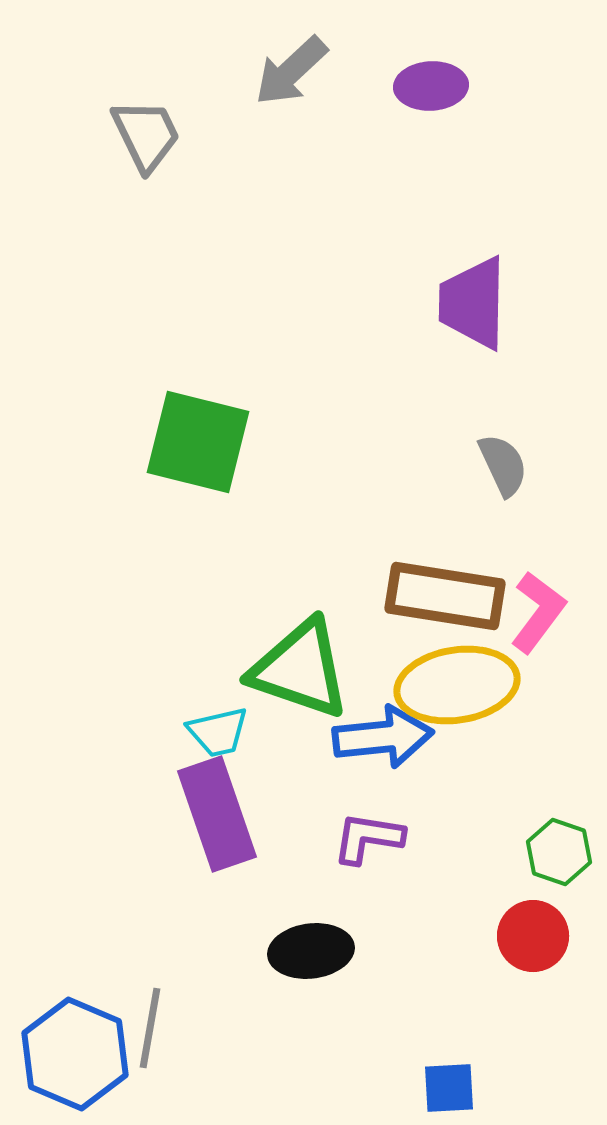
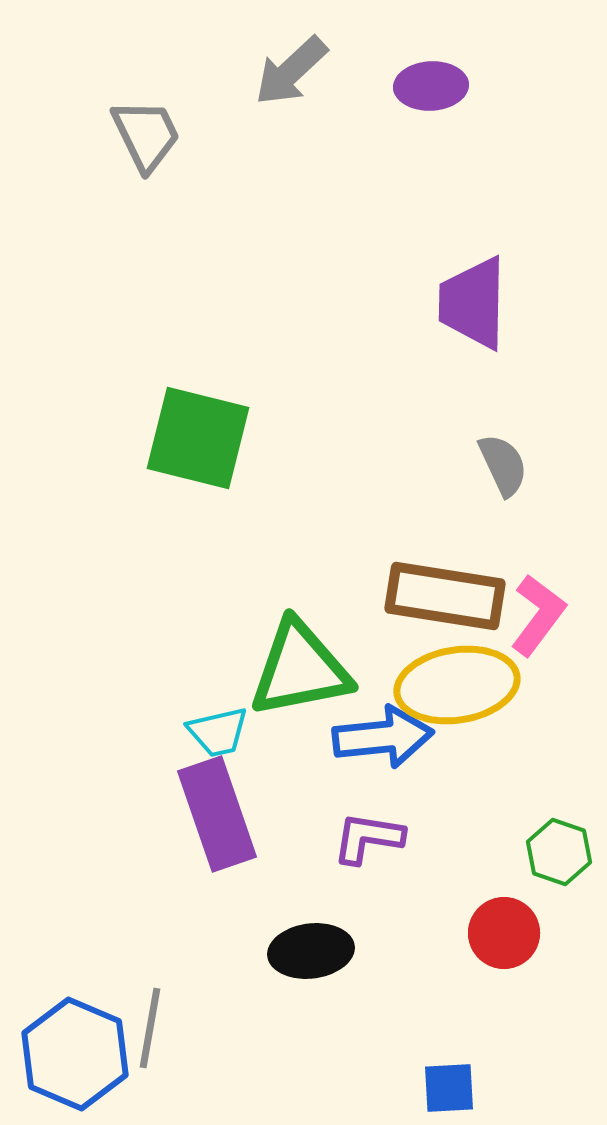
green square: moved 4 px up
pink L-shape: moved 3 px down
green triangle: rotated 30 degrees counterclockwise
red circle: moved 29 px left, 3 px up
